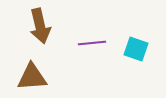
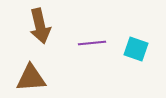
brown triangle: moved 1 px left, 1 px down
